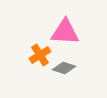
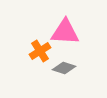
orange cross: moved 4 px up
